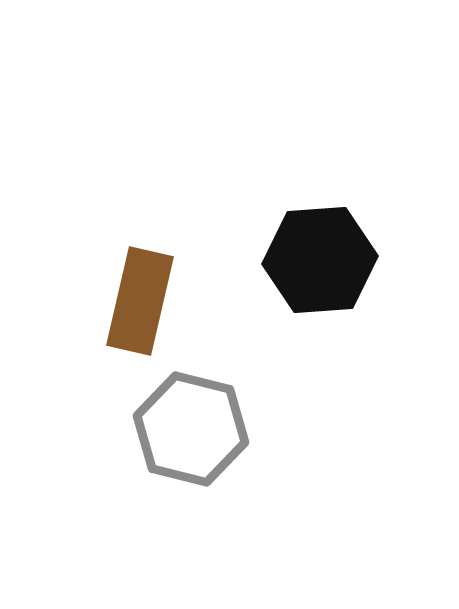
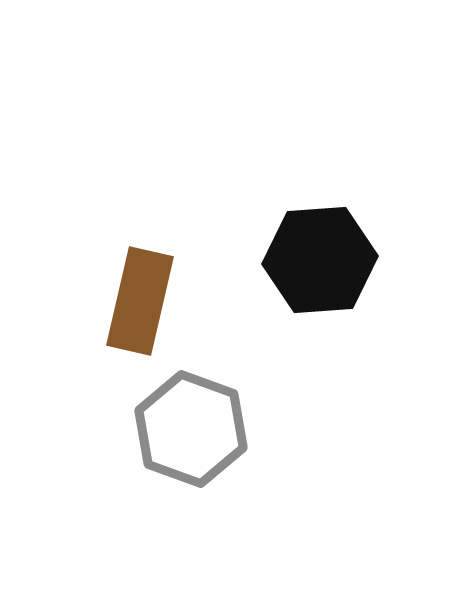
gray hexagon: rotated 6 degrees clockwise
